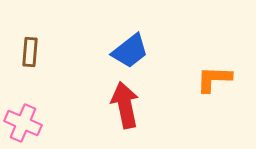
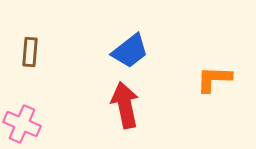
pink cross: moved 1 px left, 1 px down
